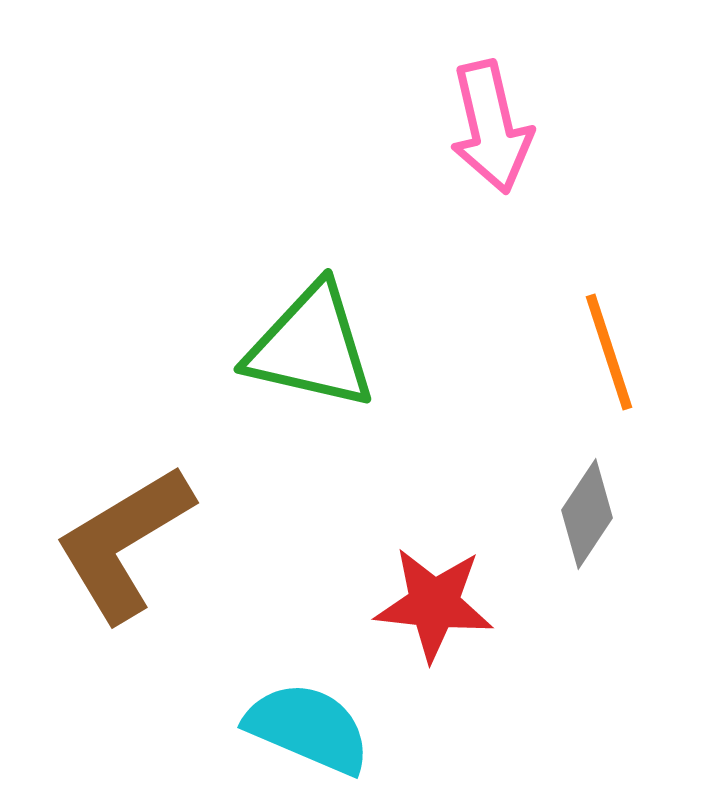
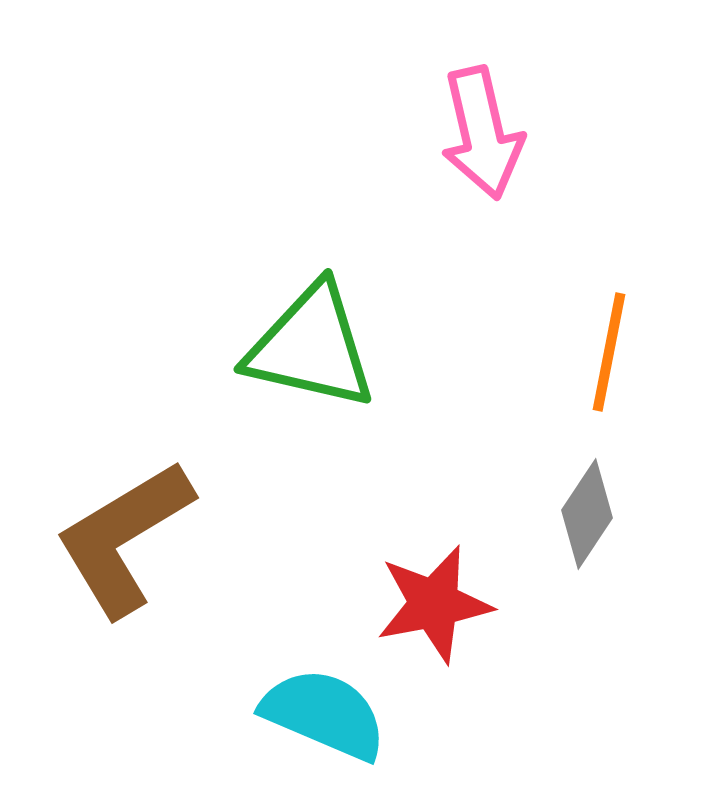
pink arrow: moved 9 px left, 6 px down
orange line: rotated 29 degrees clockwise
brown L-shape: moved 5 px up
red star: rotated 17 degrees counterclockwise
cyan semicircle: moved 16 px right, 14 px up
